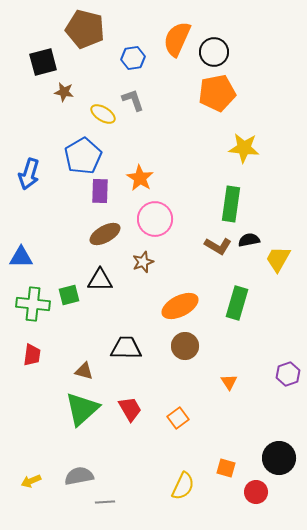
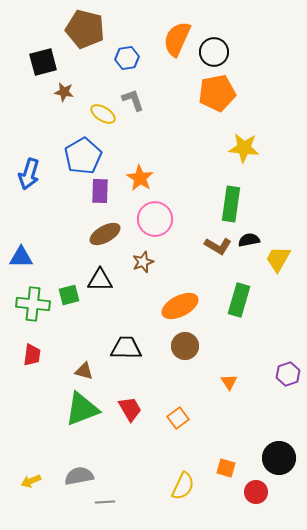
blue hexagon at (133, 58): moved 6 px left
green rectangle at (237, 303): moved 2 px right, 3 px up
green triangle at (82, 409): rotated 21 degrees clockwise
